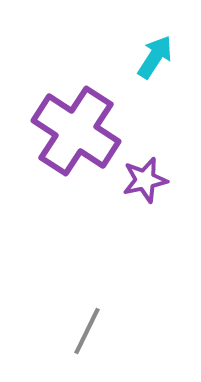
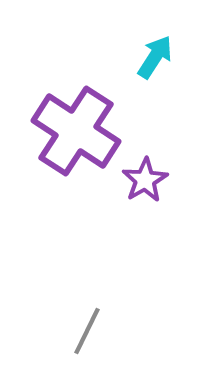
purple star: rotated 18 degrees counterclockwise
